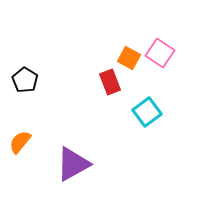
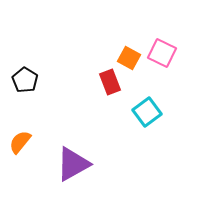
pink square: moved 2 px right; rotated 8 degrees counterclockwise
